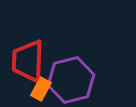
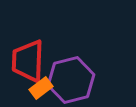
orange rectangle: moved 1 px up; rotated 25 degrees clockwise
